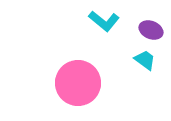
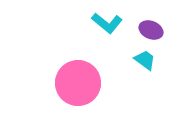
cyan L-shape: moved 3 px right, 2 px down
